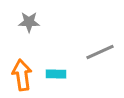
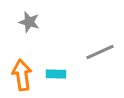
gray star: rotated 15 degrees clockwise
